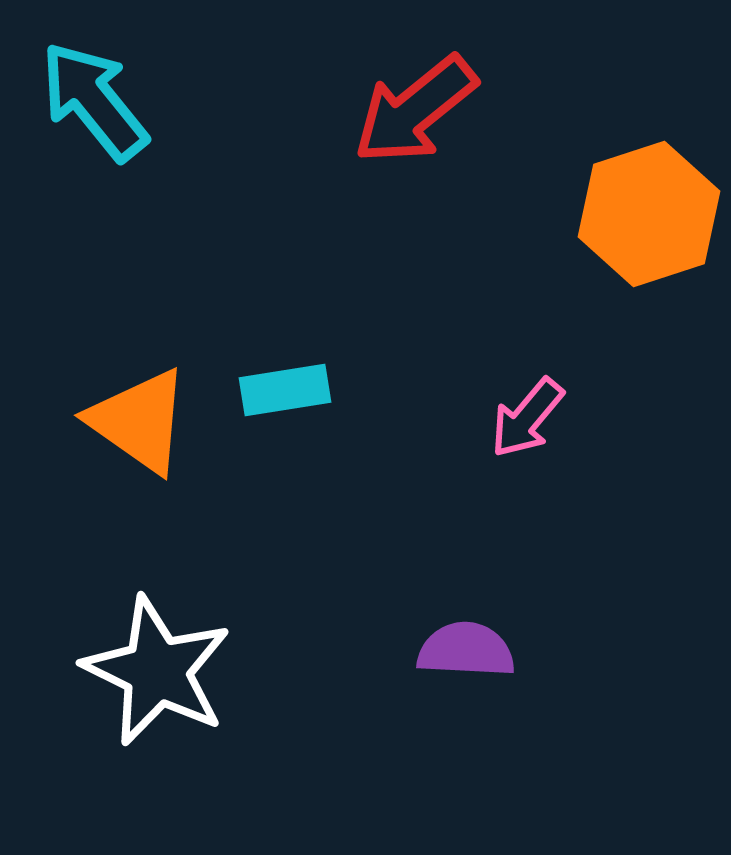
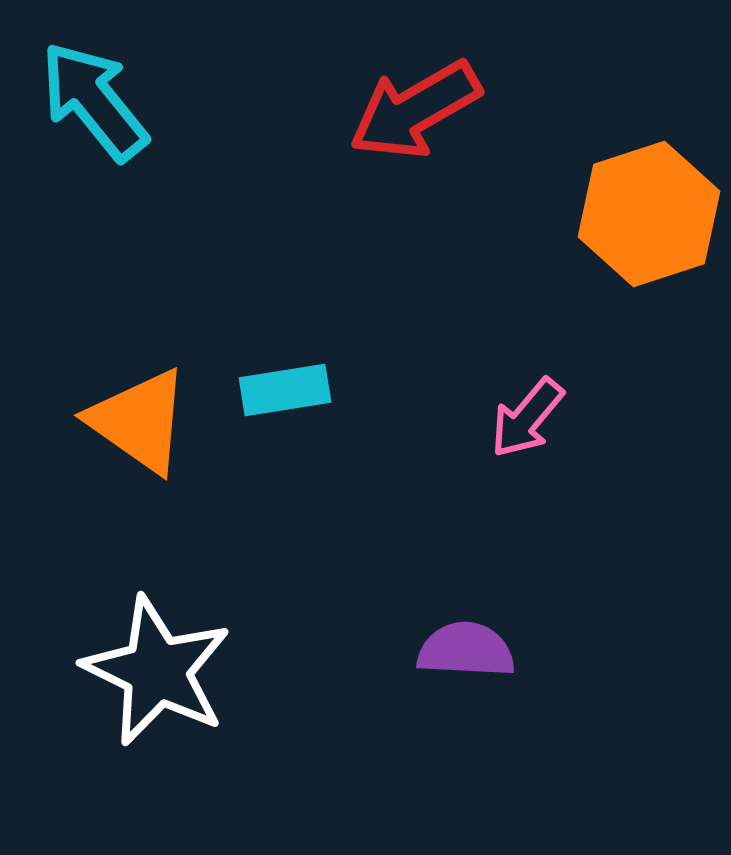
red arrow: rotated 9 degrees clockwise
